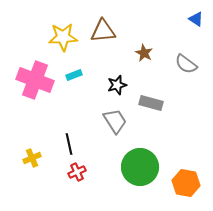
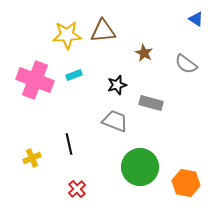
yellow star: moved 4 px right, 2 px up
gray trapezoid: rotated 36 degrees counterclockwise
red cross: moved 17 px down; rotated 18 degrees counterclockwise
